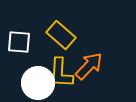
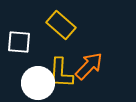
yellow rectangle: moved 10 px up
